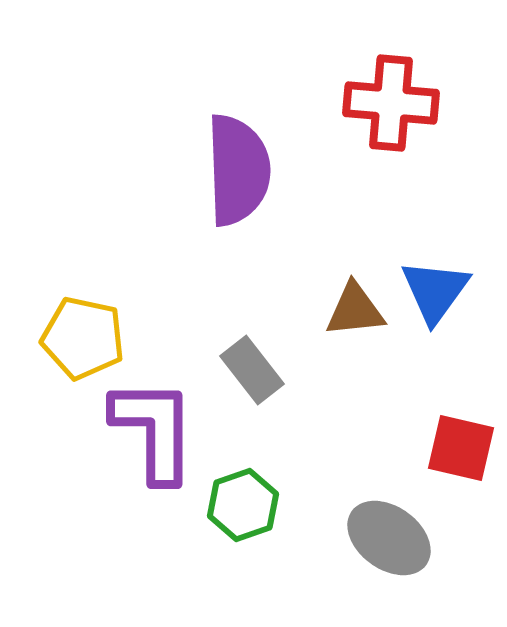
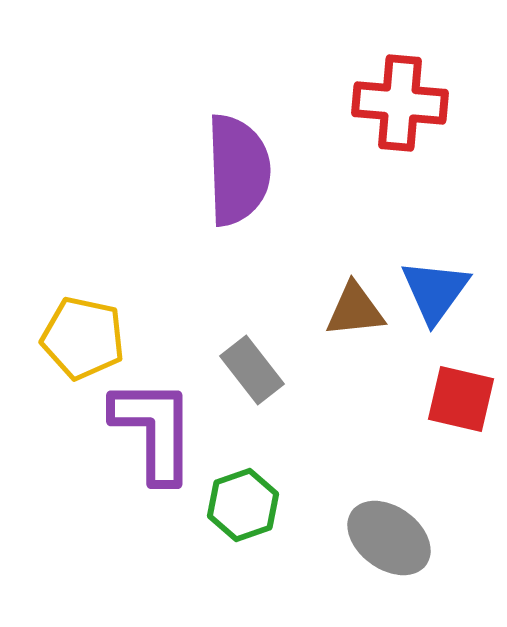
red cross: moved 9 px right
red square: moved 49 px up
